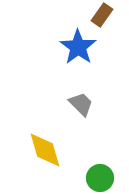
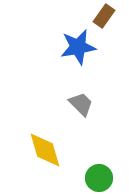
brown rectangle: moved 2 px right, 1 px down
blue star: rotated 27 degrees clockwise
green circle: moved 1 px left
